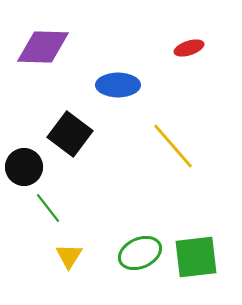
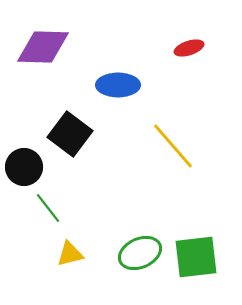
yellow triangle: moved 1 px right, 2 px up; rotated 44 degrees clockwise
